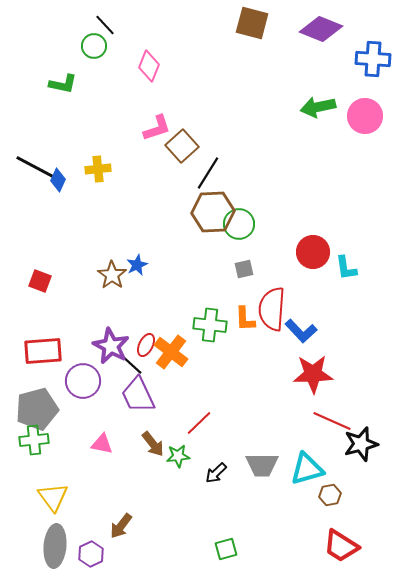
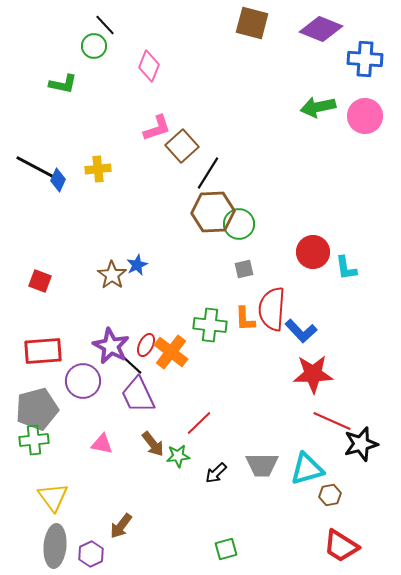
blue cross at (373, 59): moved 8 px left
